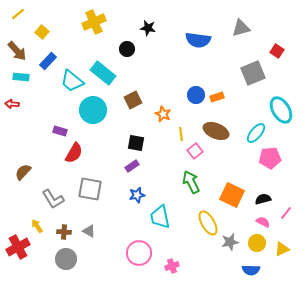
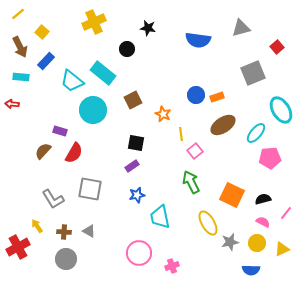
brown arrow at (17, 51): moved 3 px right, 4 px up; rotated 15 degrees clockwise
red square at (277, 51): moved 4 px up; rotated 16 degrees clockwise
blue rectangle at (48, 61): moved 2 px left
brown ellipse at (216, 131): moved 7 px right, 6 px up; rotated 55 degrees counterclockwise
brown semicircle at (23, 172): moved 20 px right, 21 px up
